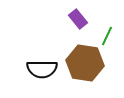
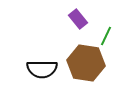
green line: moved 1 px left
brown hexagon: moved 1 px right
